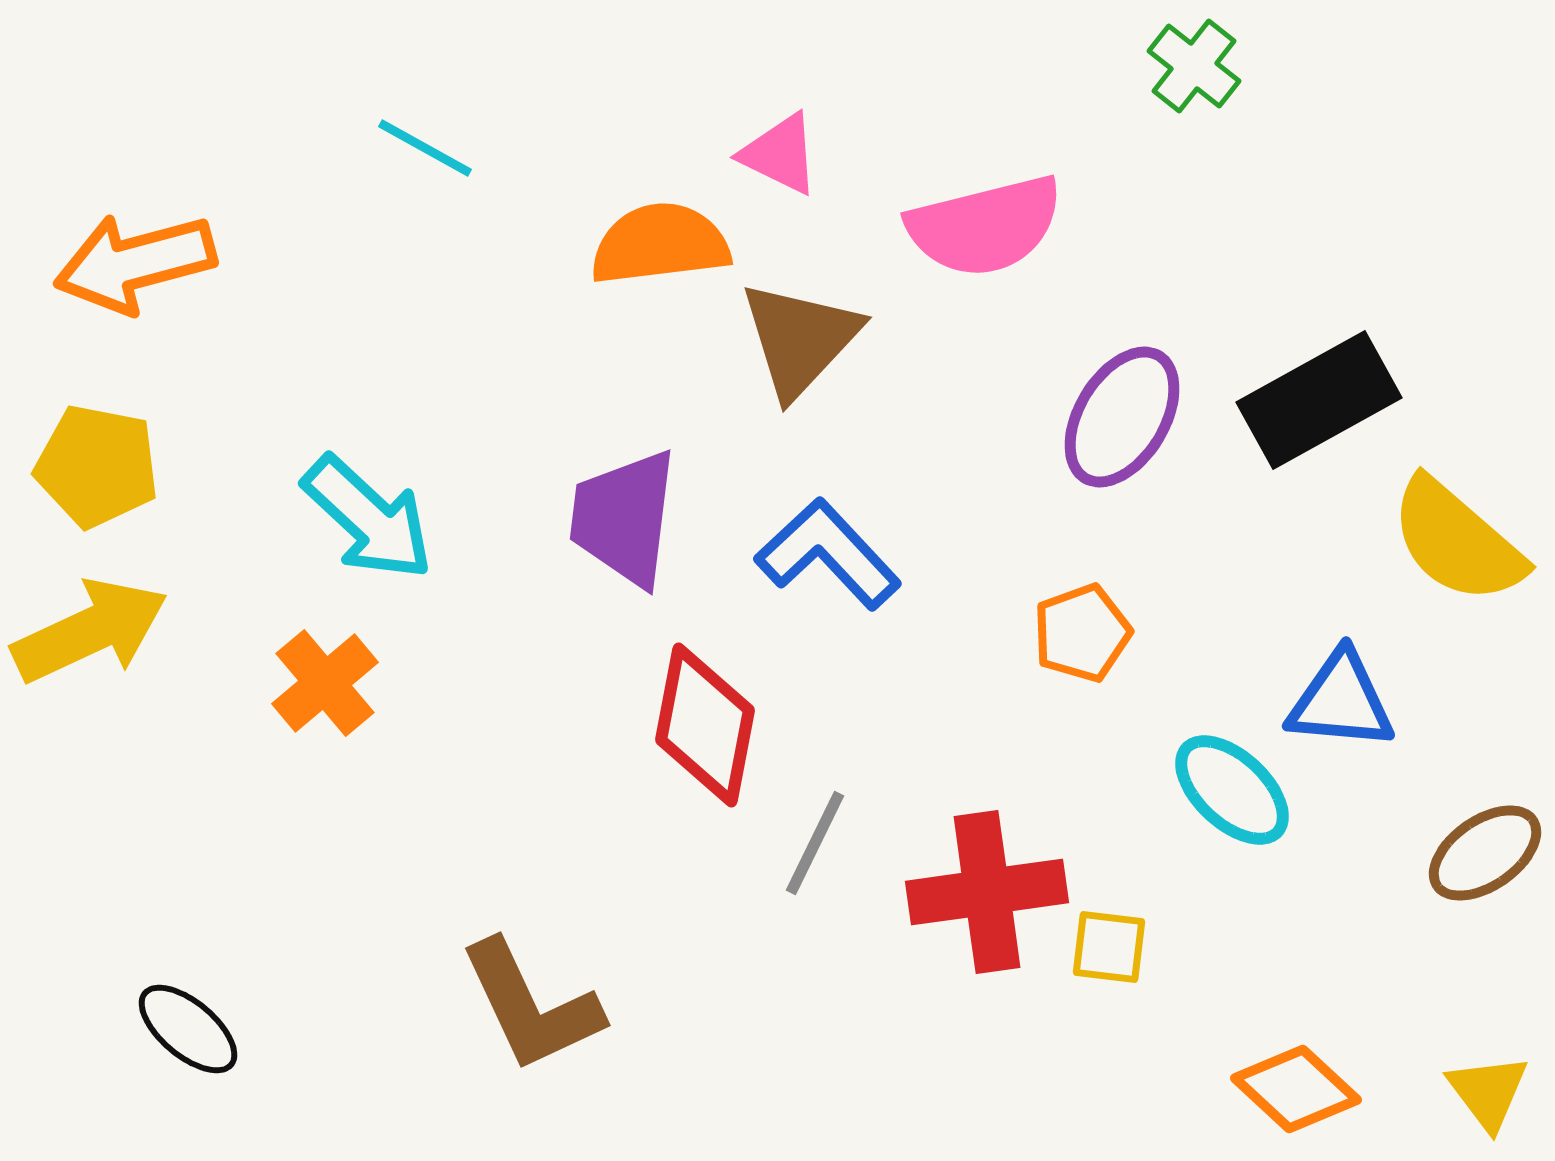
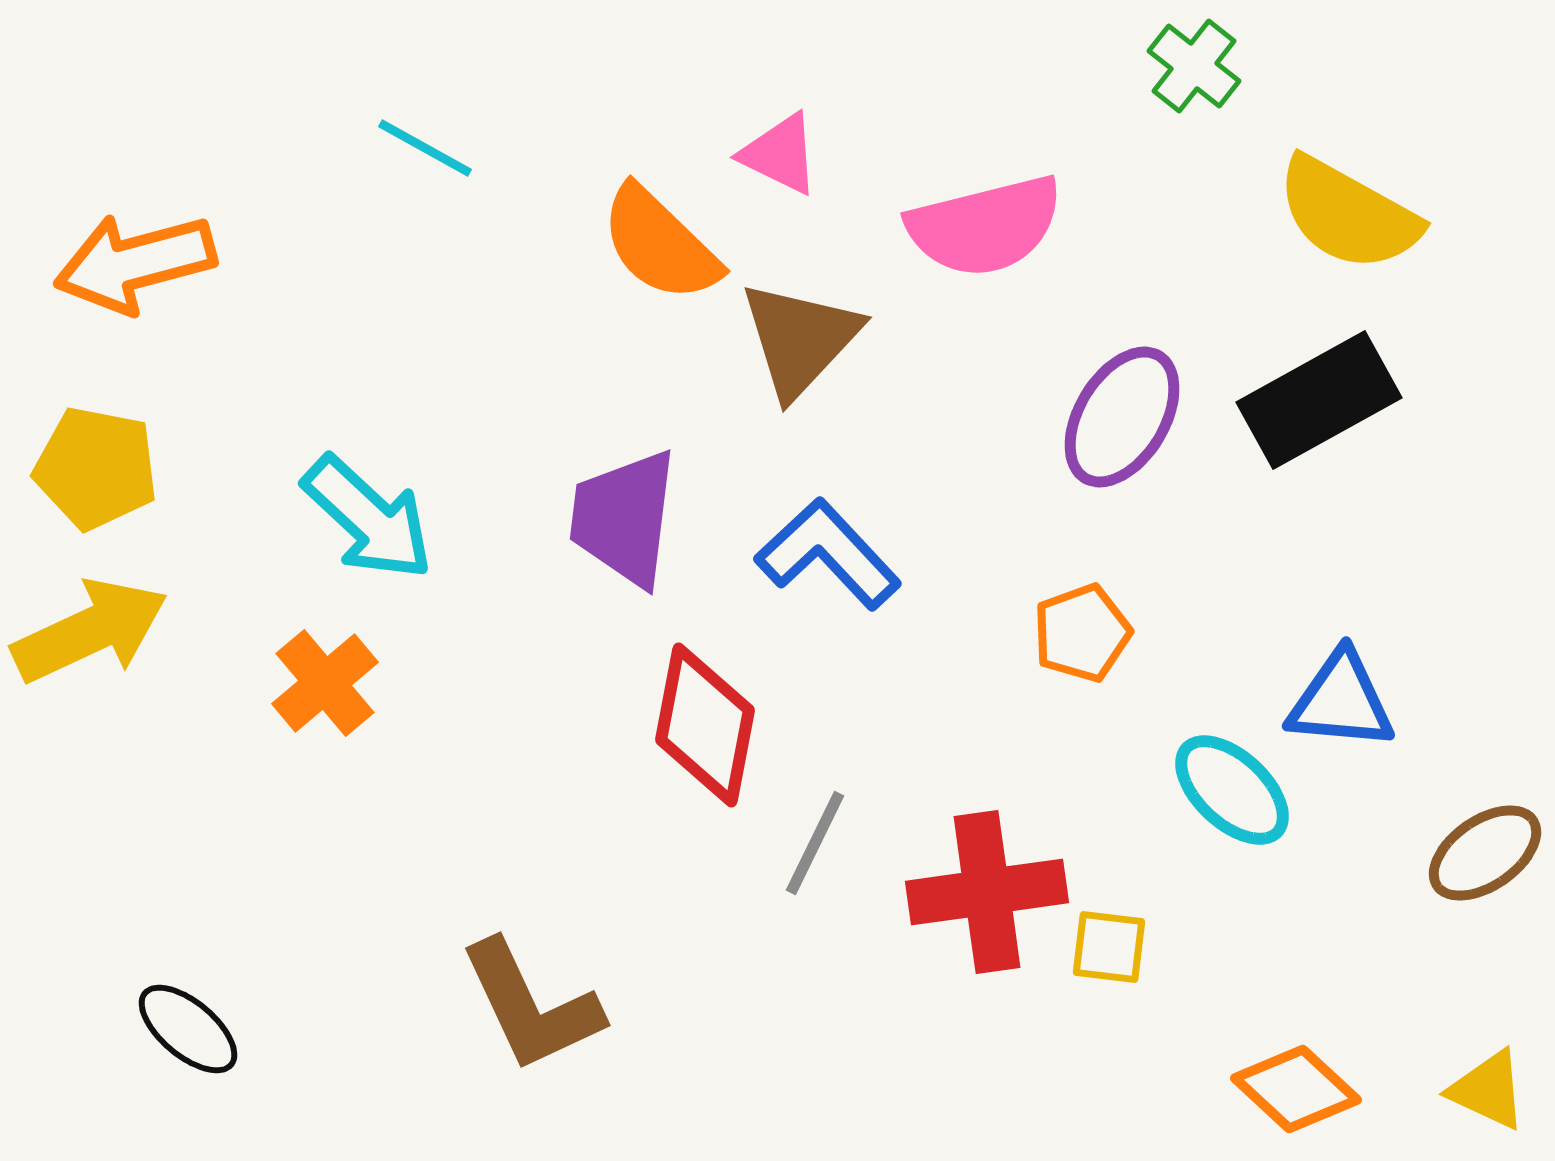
orange semicircle: rotated 129 degrees counterclockwise
yellow pentagon: moved 1 px left, 2 px down
yellow semicircle: moved 109 px left, 327 px up; rotated 12 degrees counterclockwise
yellow triangle: moved 2 px up; rotated 28 degrees counterclockwise
